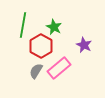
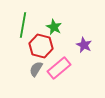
red hexagon: rotated 15 degrees counterclockwise
gray semicircle: moved 2 px up
